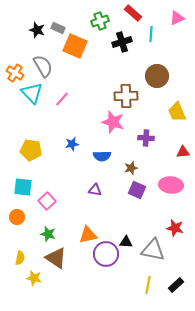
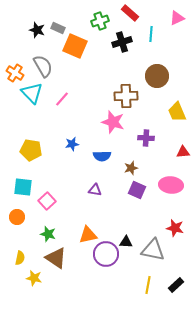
red rectangle: moved 3 px left
